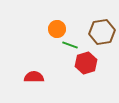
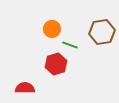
orange circle: moved 5 px left
red hexagon: moved 30 px left, 1 px down
red semicircle: moved 9 px left, 11 px down
